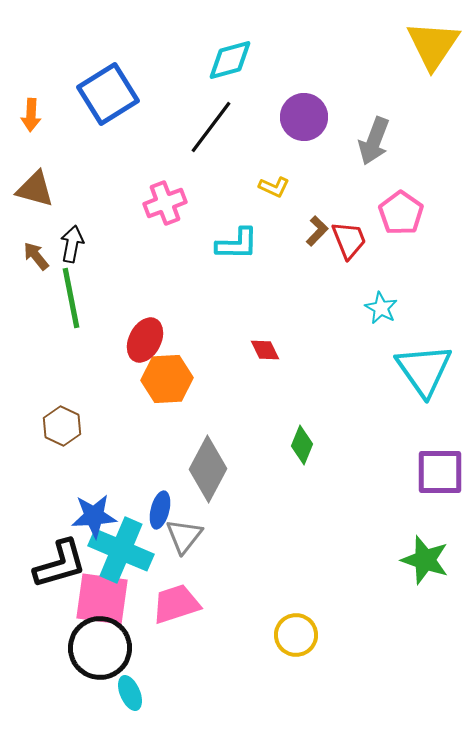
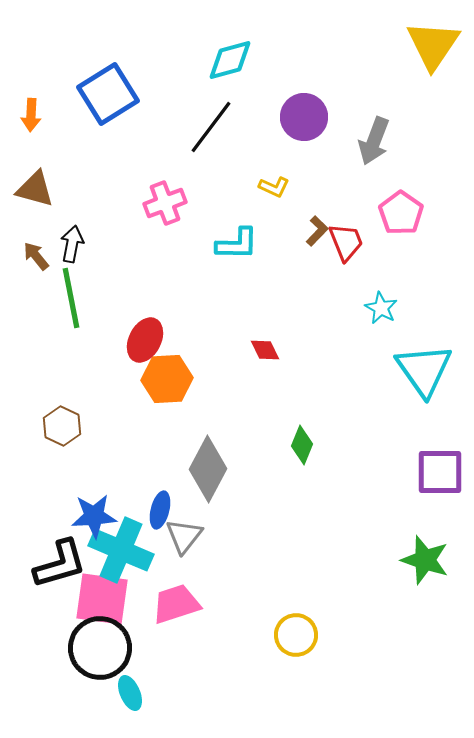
red trapezoid: moved 3 px left, 2 px down
